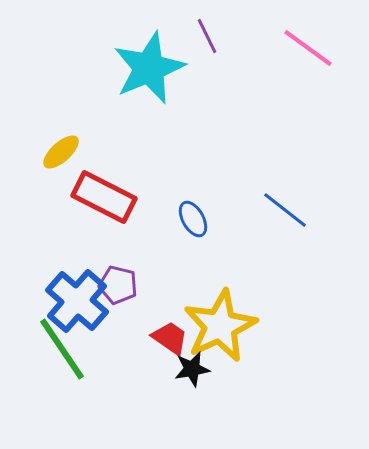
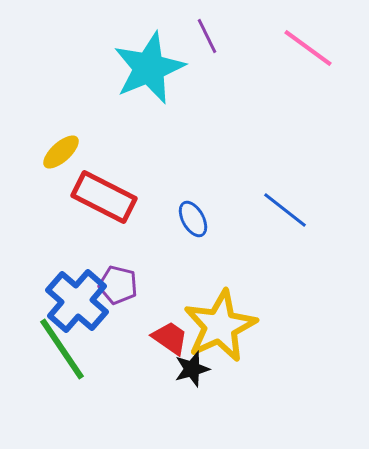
black star: rotated 6 degrees counterclockwise
